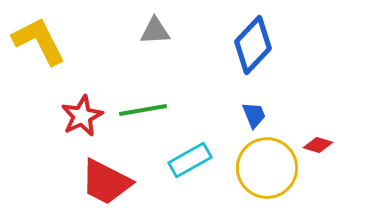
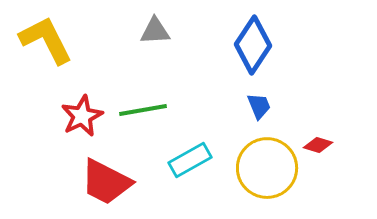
yellow L-shape: moved 7 px right, 1 px up
blue diamond: rotated 10 degrees counterclockwise
blue trapezoid: moved 5 px right, 9 px up
